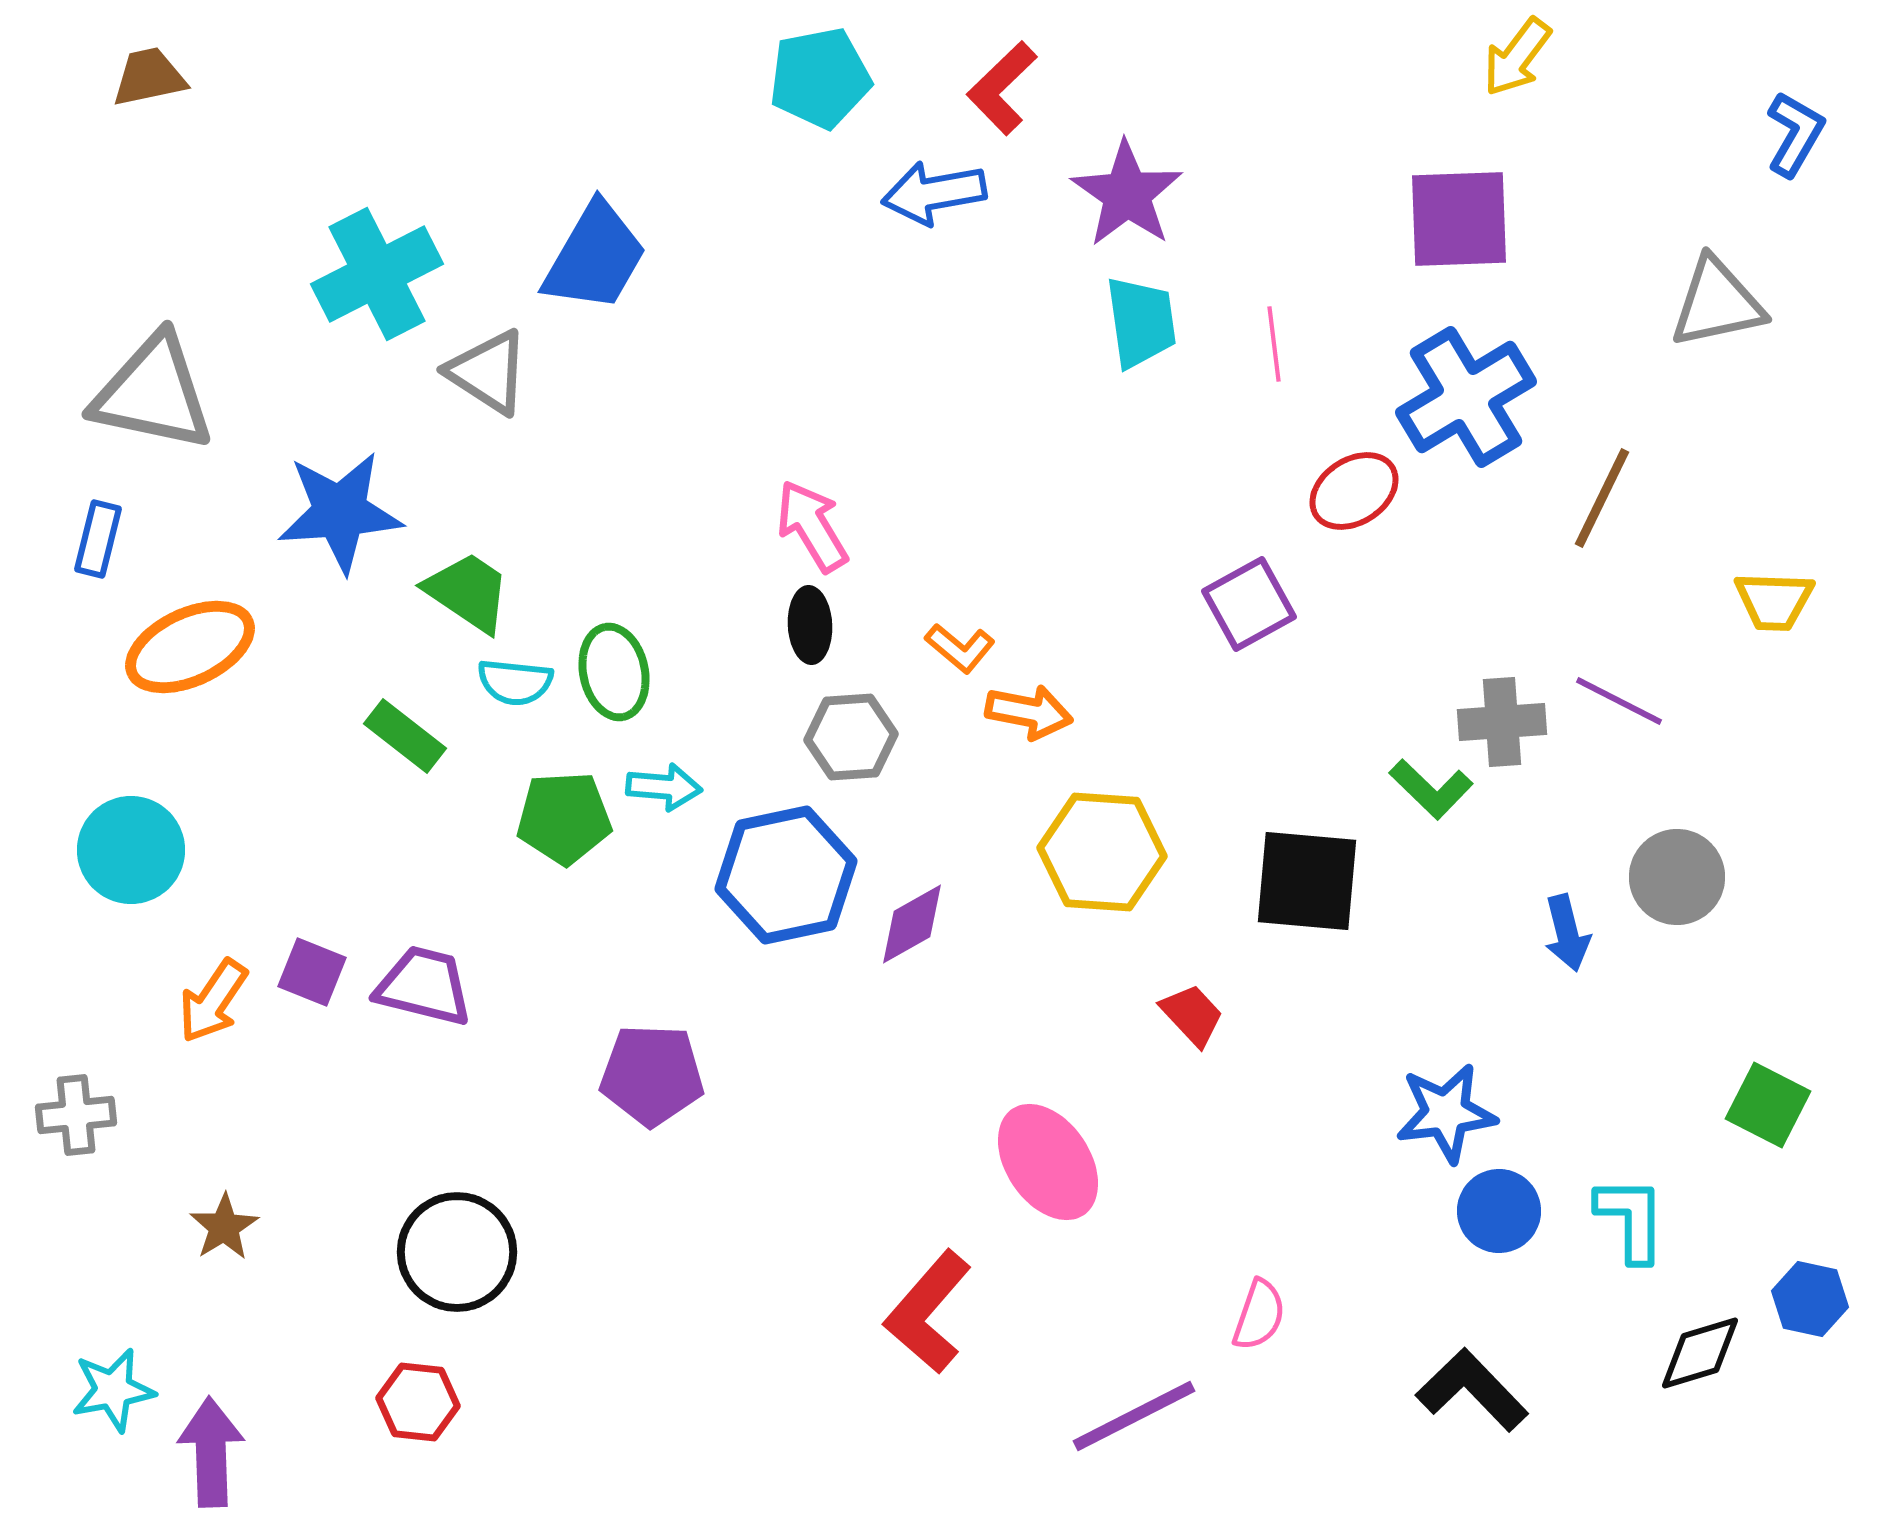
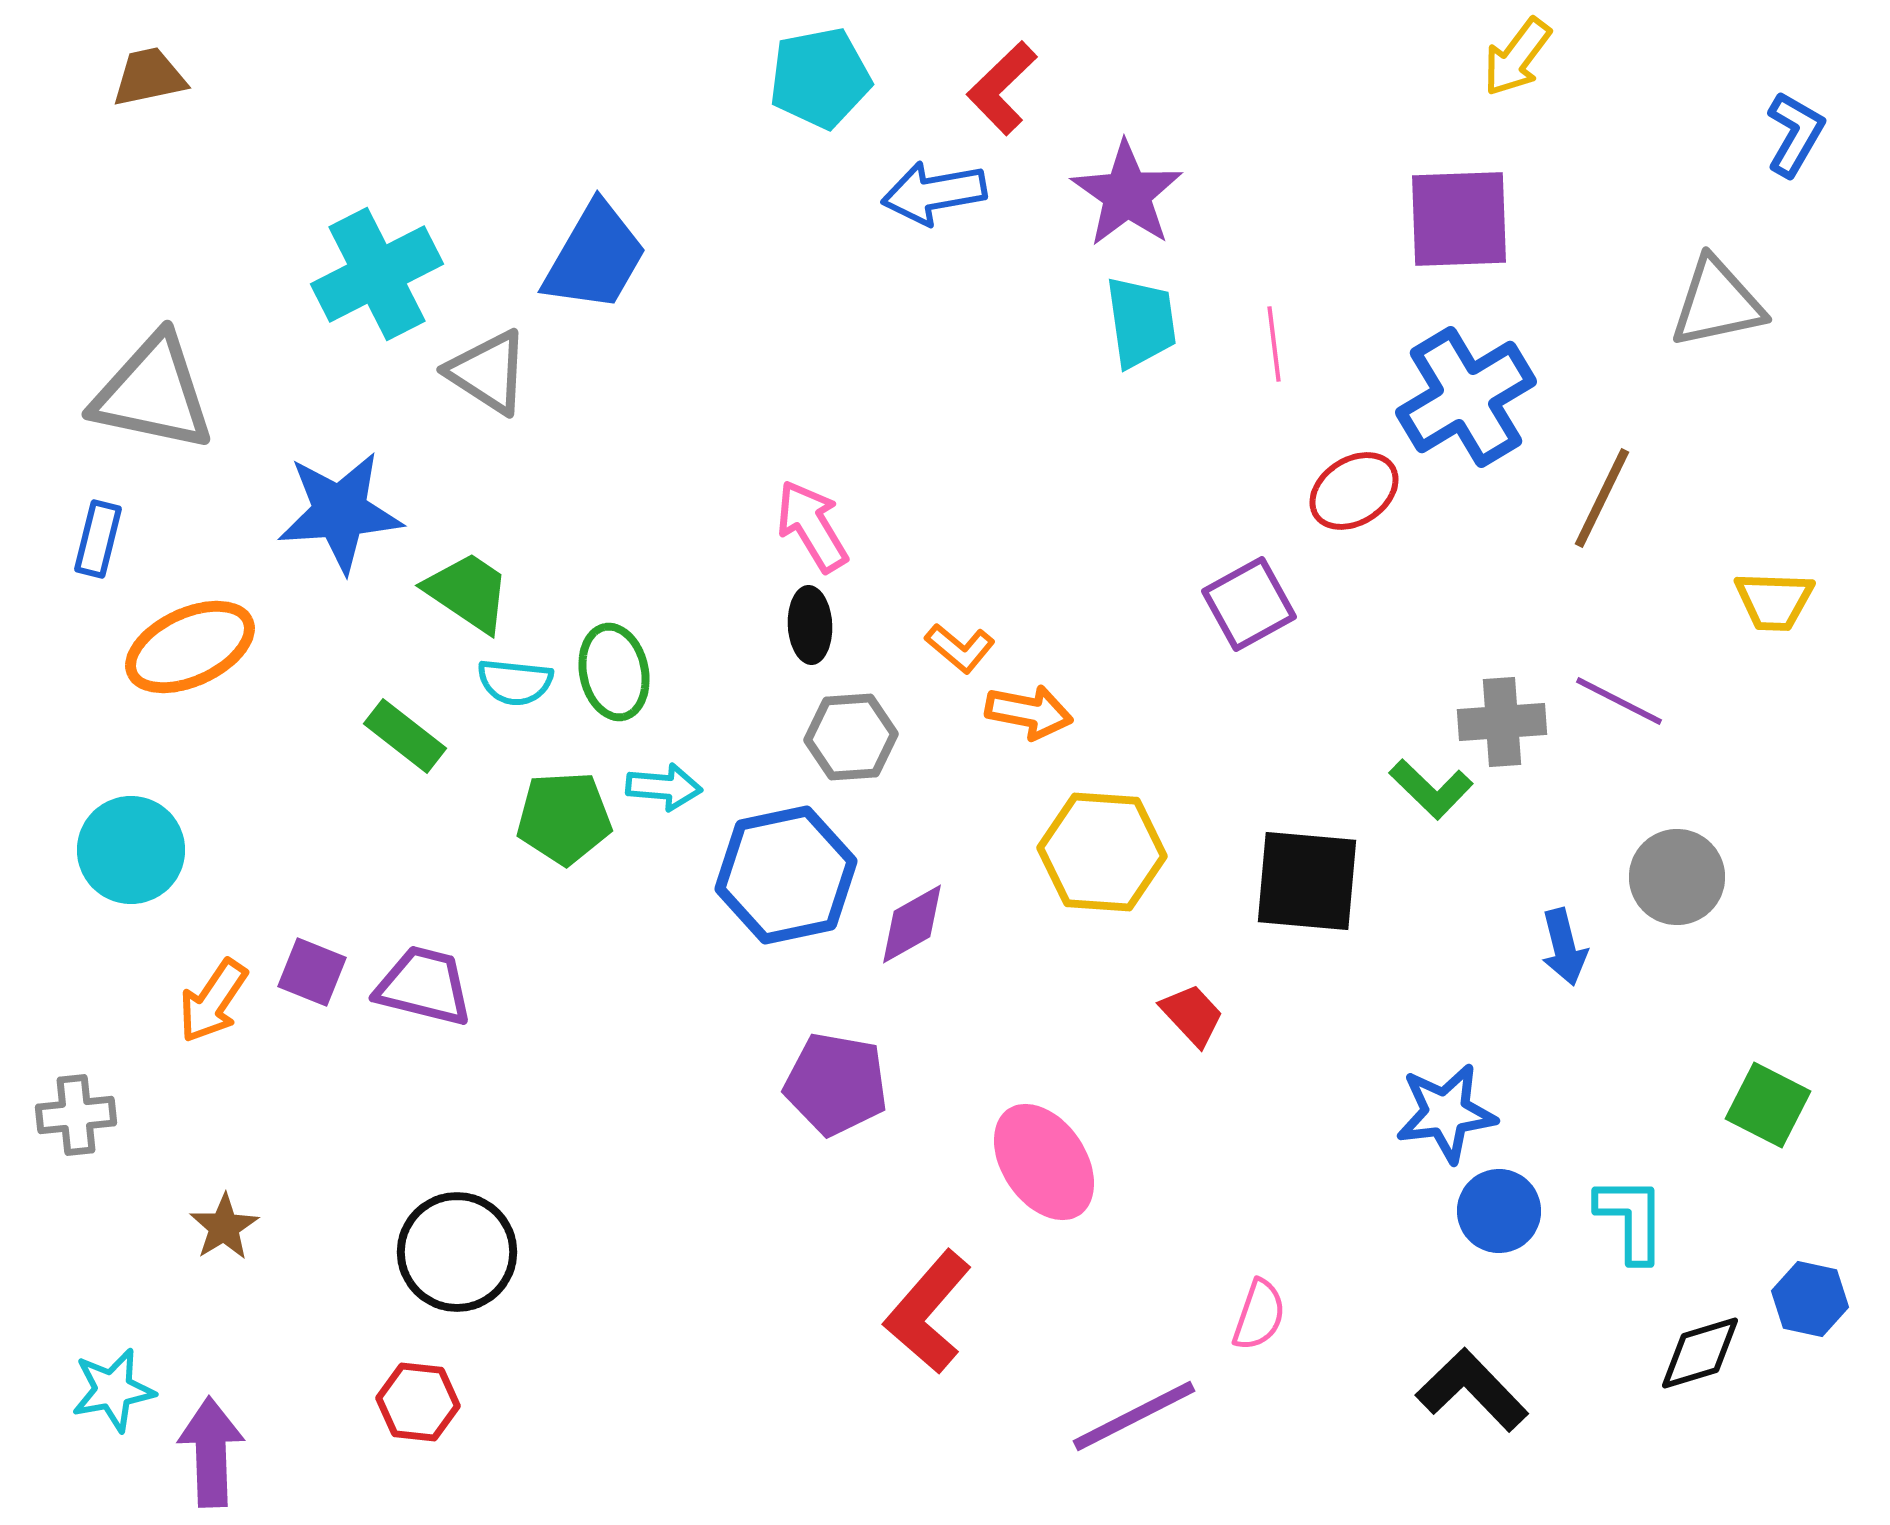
blue arrow at (1567, 933): moved 3 px left, 14 px down
purple pentagon at (652, 1075): moved 184 px right, 9 px down; rotated 8 degrees clockwise
pink ellipse at (1048, 1162): moved 4 px left
